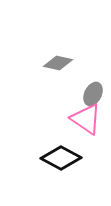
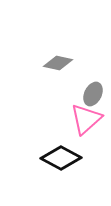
pink triangle: rotated 44 degrees clockwise
